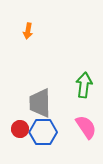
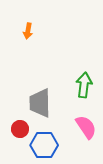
blue hexagon: moved 1 px right, 13 px down
